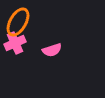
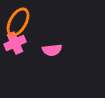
pink semicircle: rotated 12 degrees clockwise
